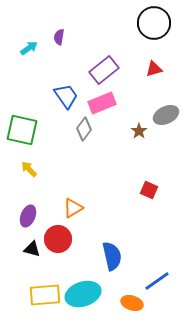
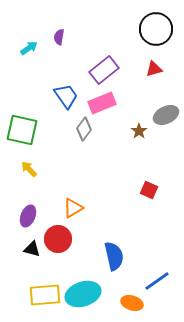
black circle: moved 2 px right, 6 px down
blue semicircle: moved 2 px right
